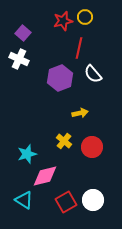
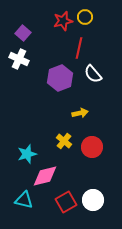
cyan triangle: rotated 18 degrees counterclockwise
